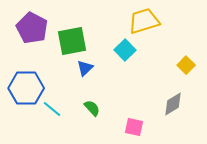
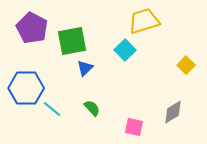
gray diamond: moved 8 px down
